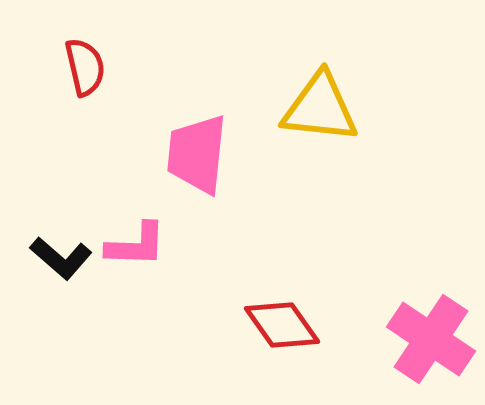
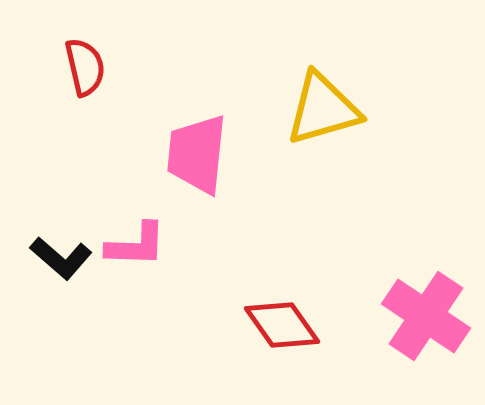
yellow triangle: moved 3 px right, 1 px down; rotated 22 degrees counterclockwise
pink cross: moved 5 px left, 23 px up
